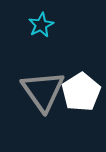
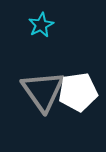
white pentagon: moved 3 px left; rotated 24 degrees clockwise
